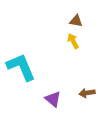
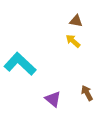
yellow arrow: rotated 21 degrees counterclockwise
cyan L-shape: moved 1 px left, 3 px up; rotated 24 degrees counterclockwise
brown arrow: rotated 70 degrees clockwise
